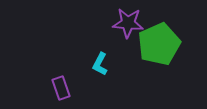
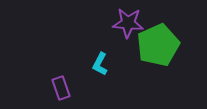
green pentagon: moved 1 px left, 1 px down
